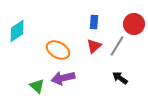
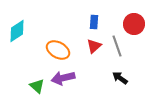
gray line: rotated 50 degrees counterclockwise
